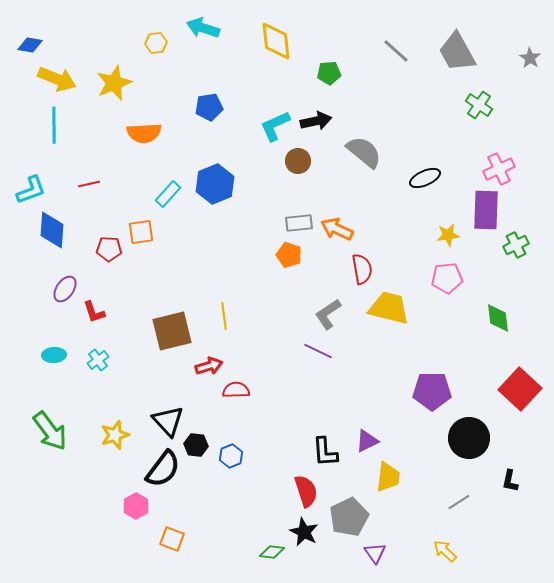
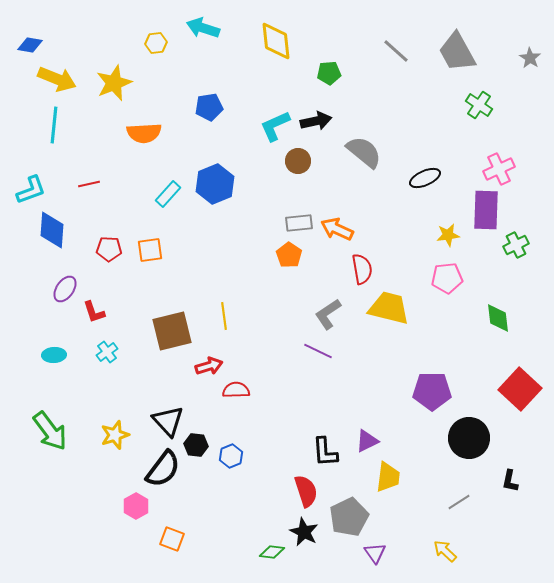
cyan line at (54, 125): rotated 6 degrees clockwise
orange square at (141, 232): moved 9 px right, 18 px down
orange pentagon at (289, 255): rotated 15 degrees clockwise
cyan cross at (98, 360): moved 9 px right, 8 px up
